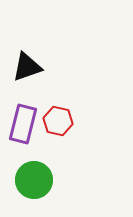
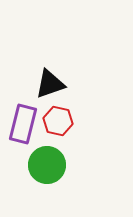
black triangle: moved 23 px right, 17 px down
green circle: moved 13 px right, 15 px up
